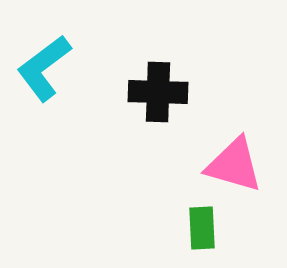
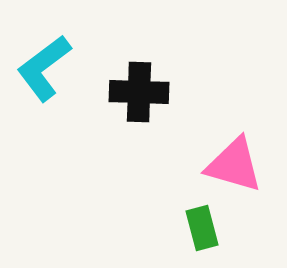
black cross: moved 19 px left
green rectangle: rotated 12 degrees counterclockwise
